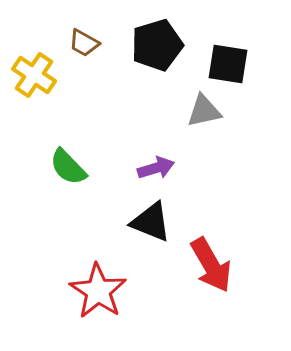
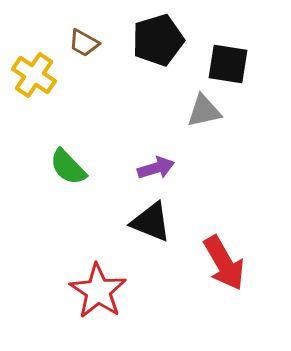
black pentagon: moved 1 px right, 5 px up
red arrow: moved 13 px right, 2 px up
